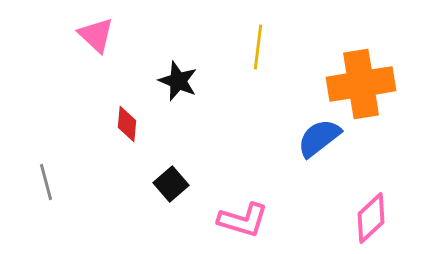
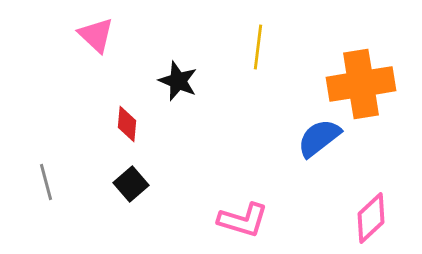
black square: moved 40 px left
